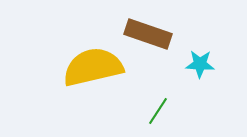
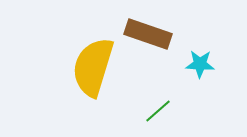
yellow semicircle: rotated 60 degrees counterclockwise
green line: rotated 16 degrees clockwise
